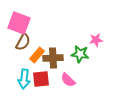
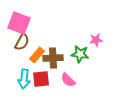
brown semicircle: moved 1 px left
